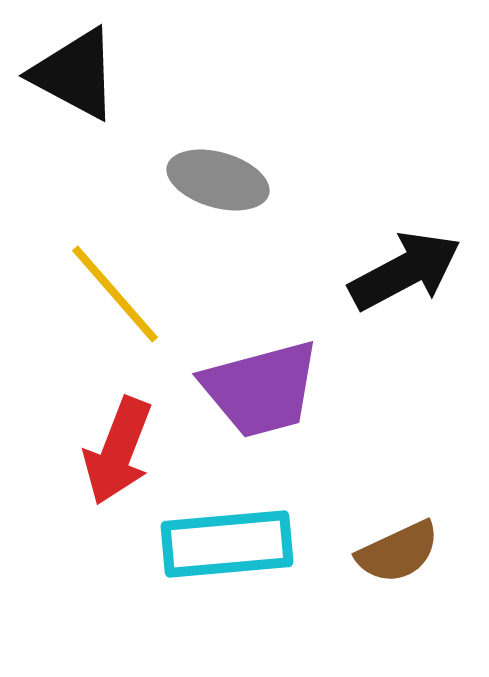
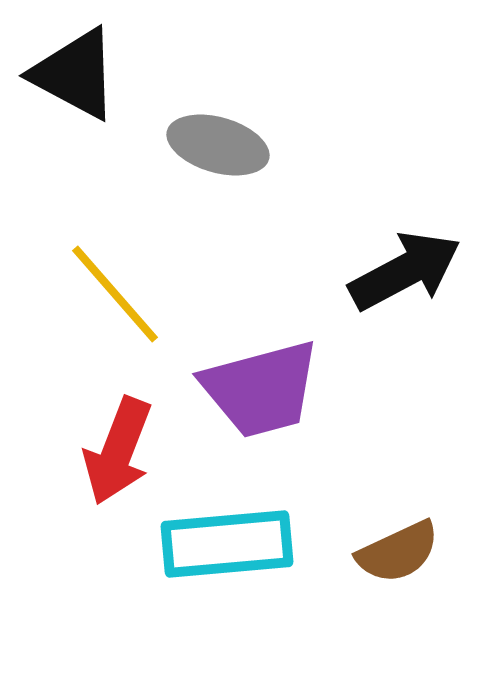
gray ellipse: moved 35 px up
